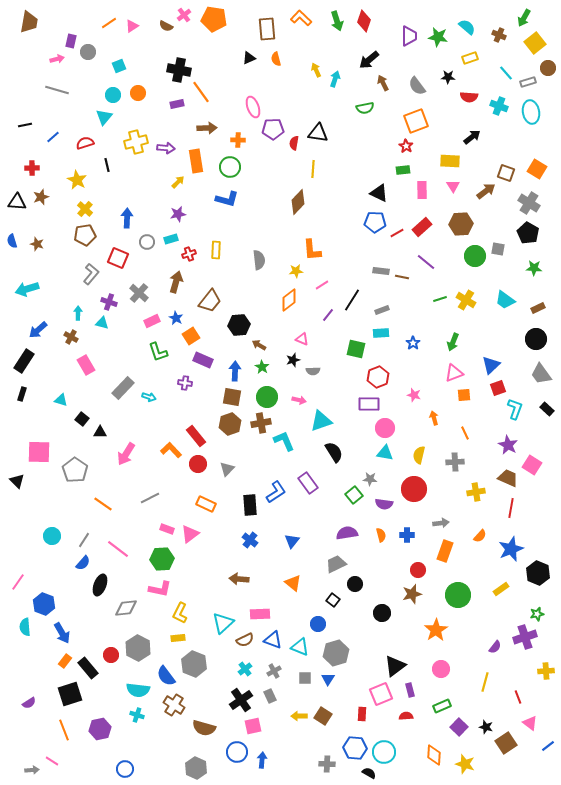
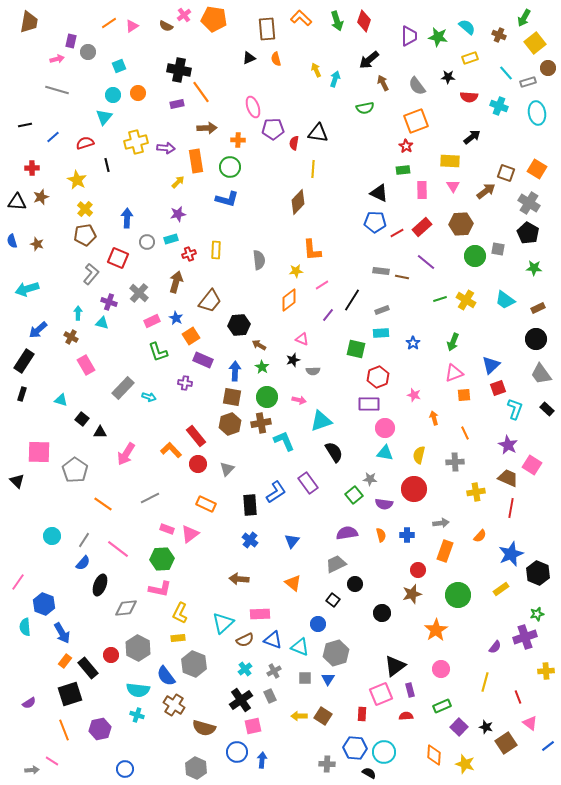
cyan ellipse at (531, 112): moved 6 px right, 1 px down
blue star at (511, 549): moved 5 px down
